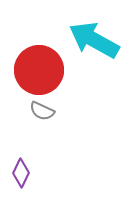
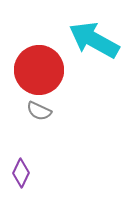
gray semicircle: moved 3 px left
